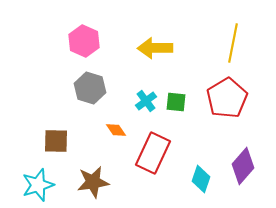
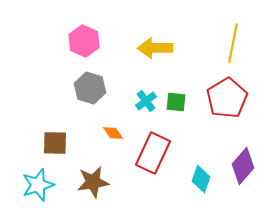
orange diamond: moved 3 px left, 3 px down
brown square: moved 1 px left, 2 px down
